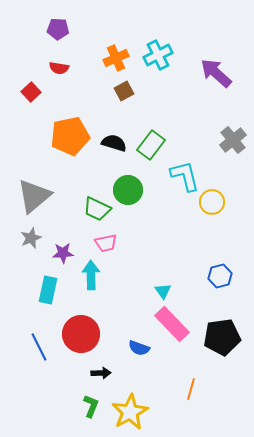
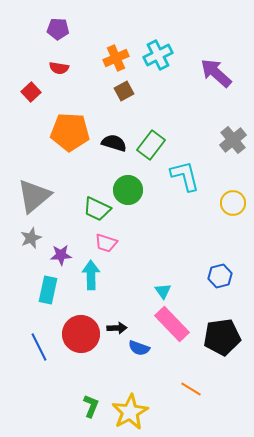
orange pentagon: moved 4 px up; rotated 15 degrees clockwise
yellow circle: moved 21 px right, 1 px down
pink trapezoid: rotated 30 degrees clockwise
purple star: moved 2 px left, 2 px down
black arrow: moved 16 px right, 45 px up
orange line: rotated 75 degrees counterclockwise
